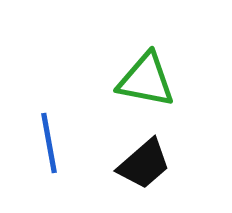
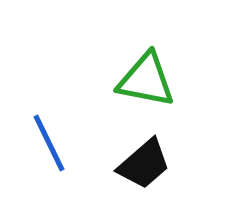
blue line: rotated 16 degrees counterclockwise
